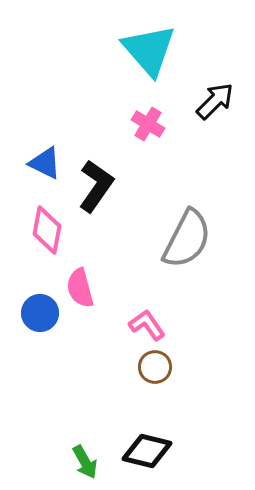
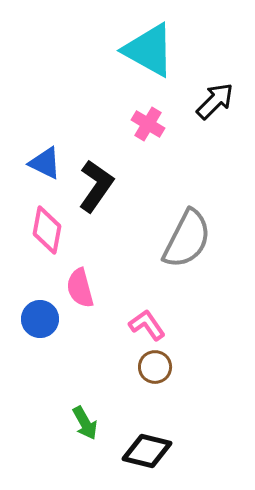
cyan triangle: rotated 20 degrees counterclockwise
blue circle: moved 6 px down
green arrow: moved 39 px up
